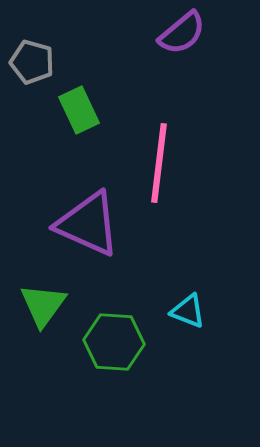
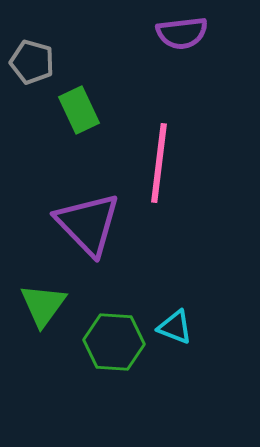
purple semicircle: rotated 33 degrees clockwise
purple triangle: rotated 22 degrees clockwise
cyan triangle: moved 13 px left, 16 px down
